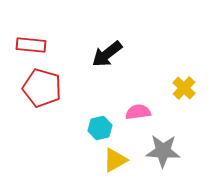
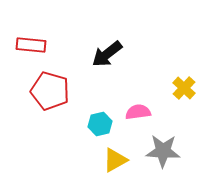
red pentagon: moved 8 px right, 3 px down
cyan hexagon: moved 4 px up
